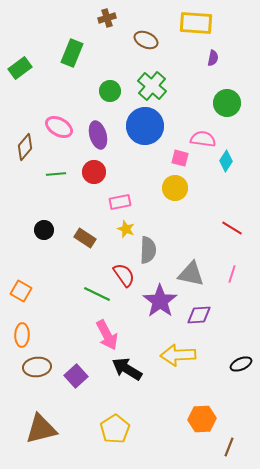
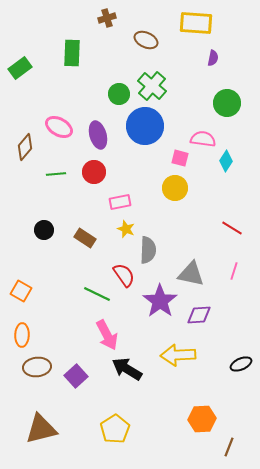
green rectangle at (72, 53): rotated 20 degrees counterclockwise
green circle at (110, 91): moved 9 px right, 3 px down
pink line at (232, 274): moved 2 px right, 3 px up
